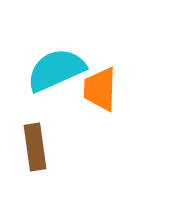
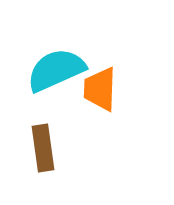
brown rectangle: moved 8 px right, 1 px down
